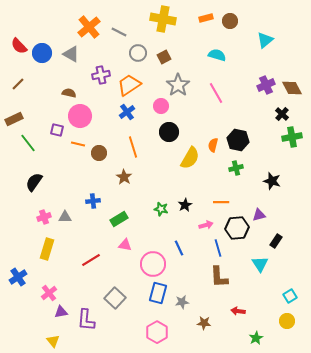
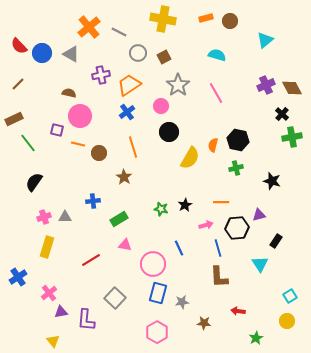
yellow rectangle at (47, 249): moved 2 px up
